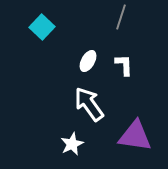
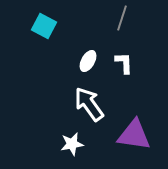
gray line: moved 1 px right, 1 px down
cyan square: moved 2 px right, 1 px up; rotated 15 degrees counterclockwise
white L-shape: moved 2 px up
purple triangle: moved 1 px left, 1 px up
white star: rotated 15 degrees clockwise
